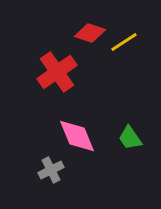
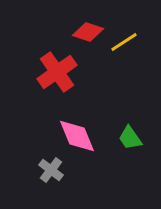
red diamond: moved 2 px left, 1 px up
gray cross: rotated 25 degrees counterclockwise
